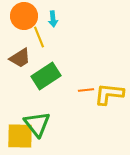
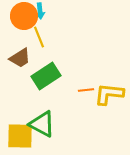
cyan arrow: moved 13 px left, 8 px up
green triangle: moved 5 px right; rotated 24 degrees counterclockwise
